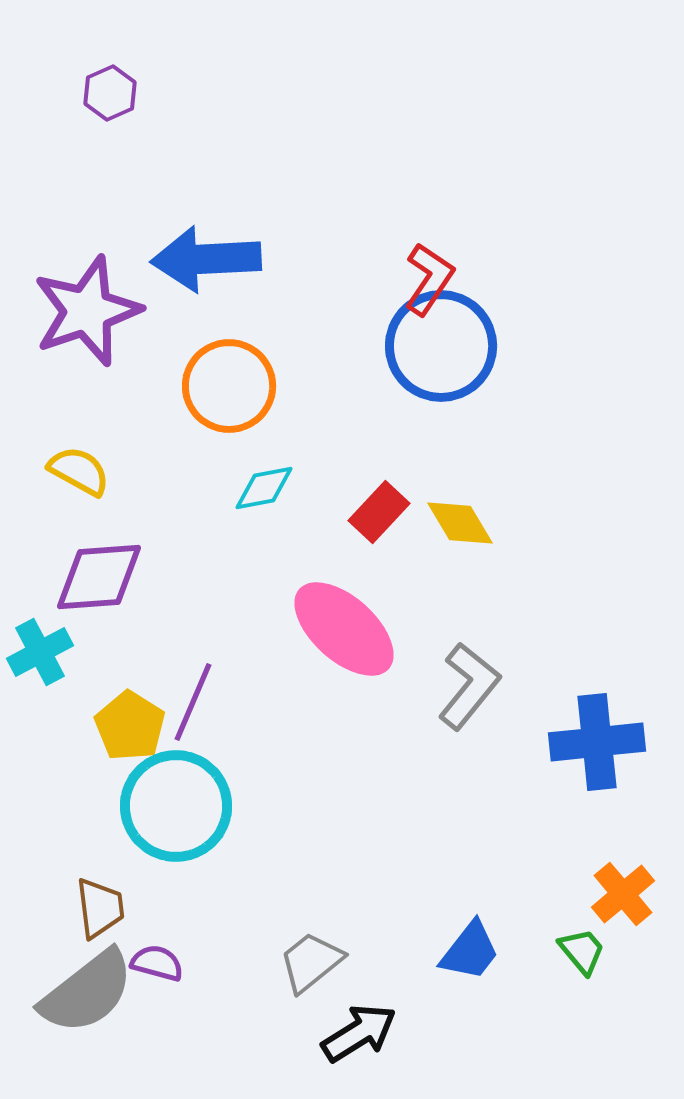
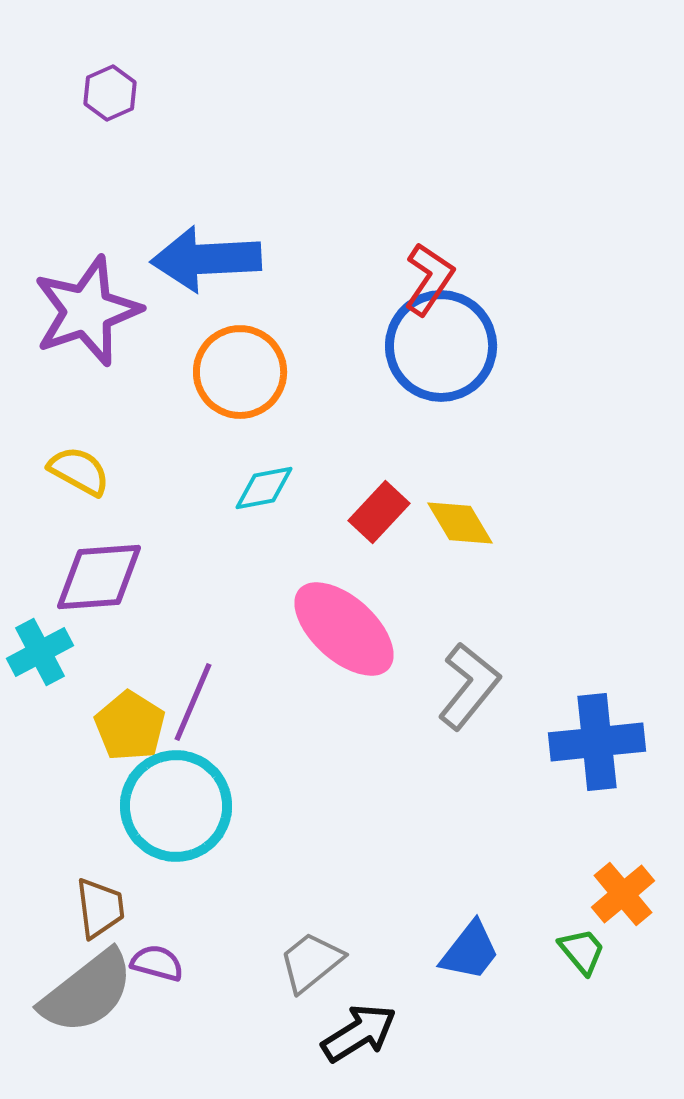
orange circle: moved 11 px right, 14 px up
